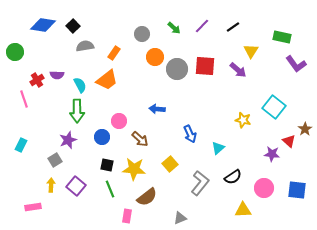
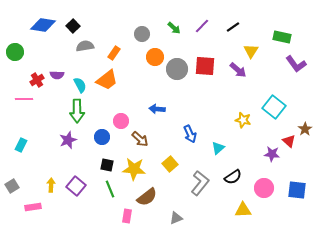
pink line at (24, 99): rotated 72 degrees counterclockwise
pink circle at (119, 121): moved 2 px right
gray square at (55, 160): moved 43 px left, 26 px down
gray triangle at (180, 218): moved 4 px left
